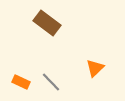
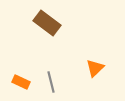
gray line: rotated 30 degrees clockwise
